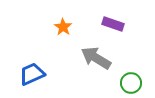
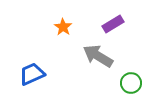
purple rectangle: rotated 50 degrees counterclockwise
gray arrow: moved 2 px right, 2 px up
